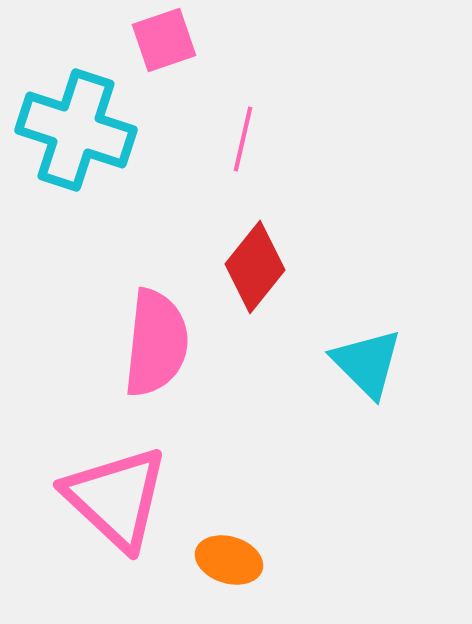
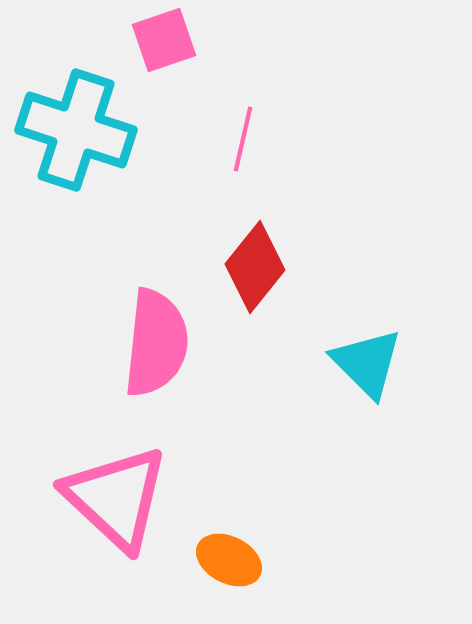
orange ellipse: rotated 10 degrees clockwise
